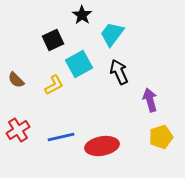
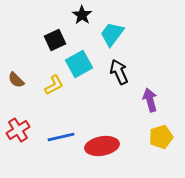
black square: moved 2 px right
